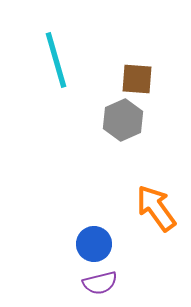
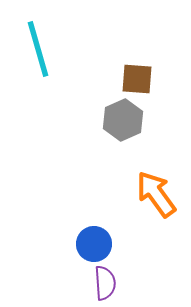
cyan line: moved 18 px left, 11 px up
orange arrow: moved 14 px up
purple semicircle: moved 5 px right; rotated 80 degrees counterclockwise
